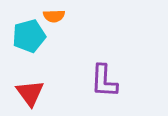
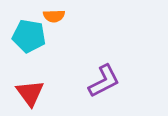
cyan pentagon: rotated 24 degrees clockwise
purple L-shape: rotated 120 degrees counterclockwise
